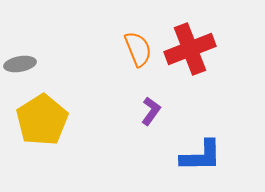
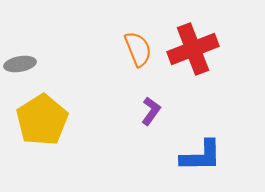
red cross: moved 3 px right
